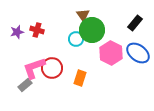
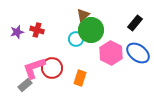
brown triangle: rotated 24 degrees clockwise
green circle: moved 1 px left
